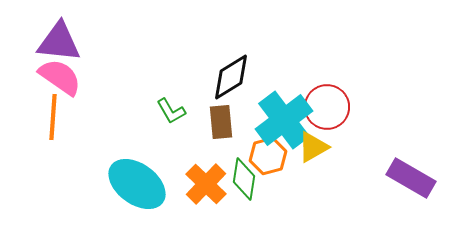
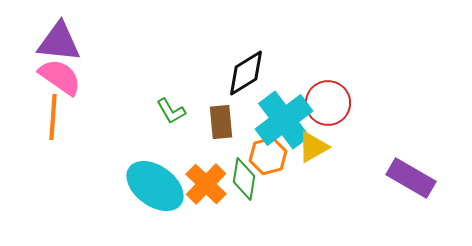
black diamond: moved 15 px right, 4 px up
red circle: moved 1 px right, 4 px up
cyan ellipse: moved 18 px right, 2 px down
